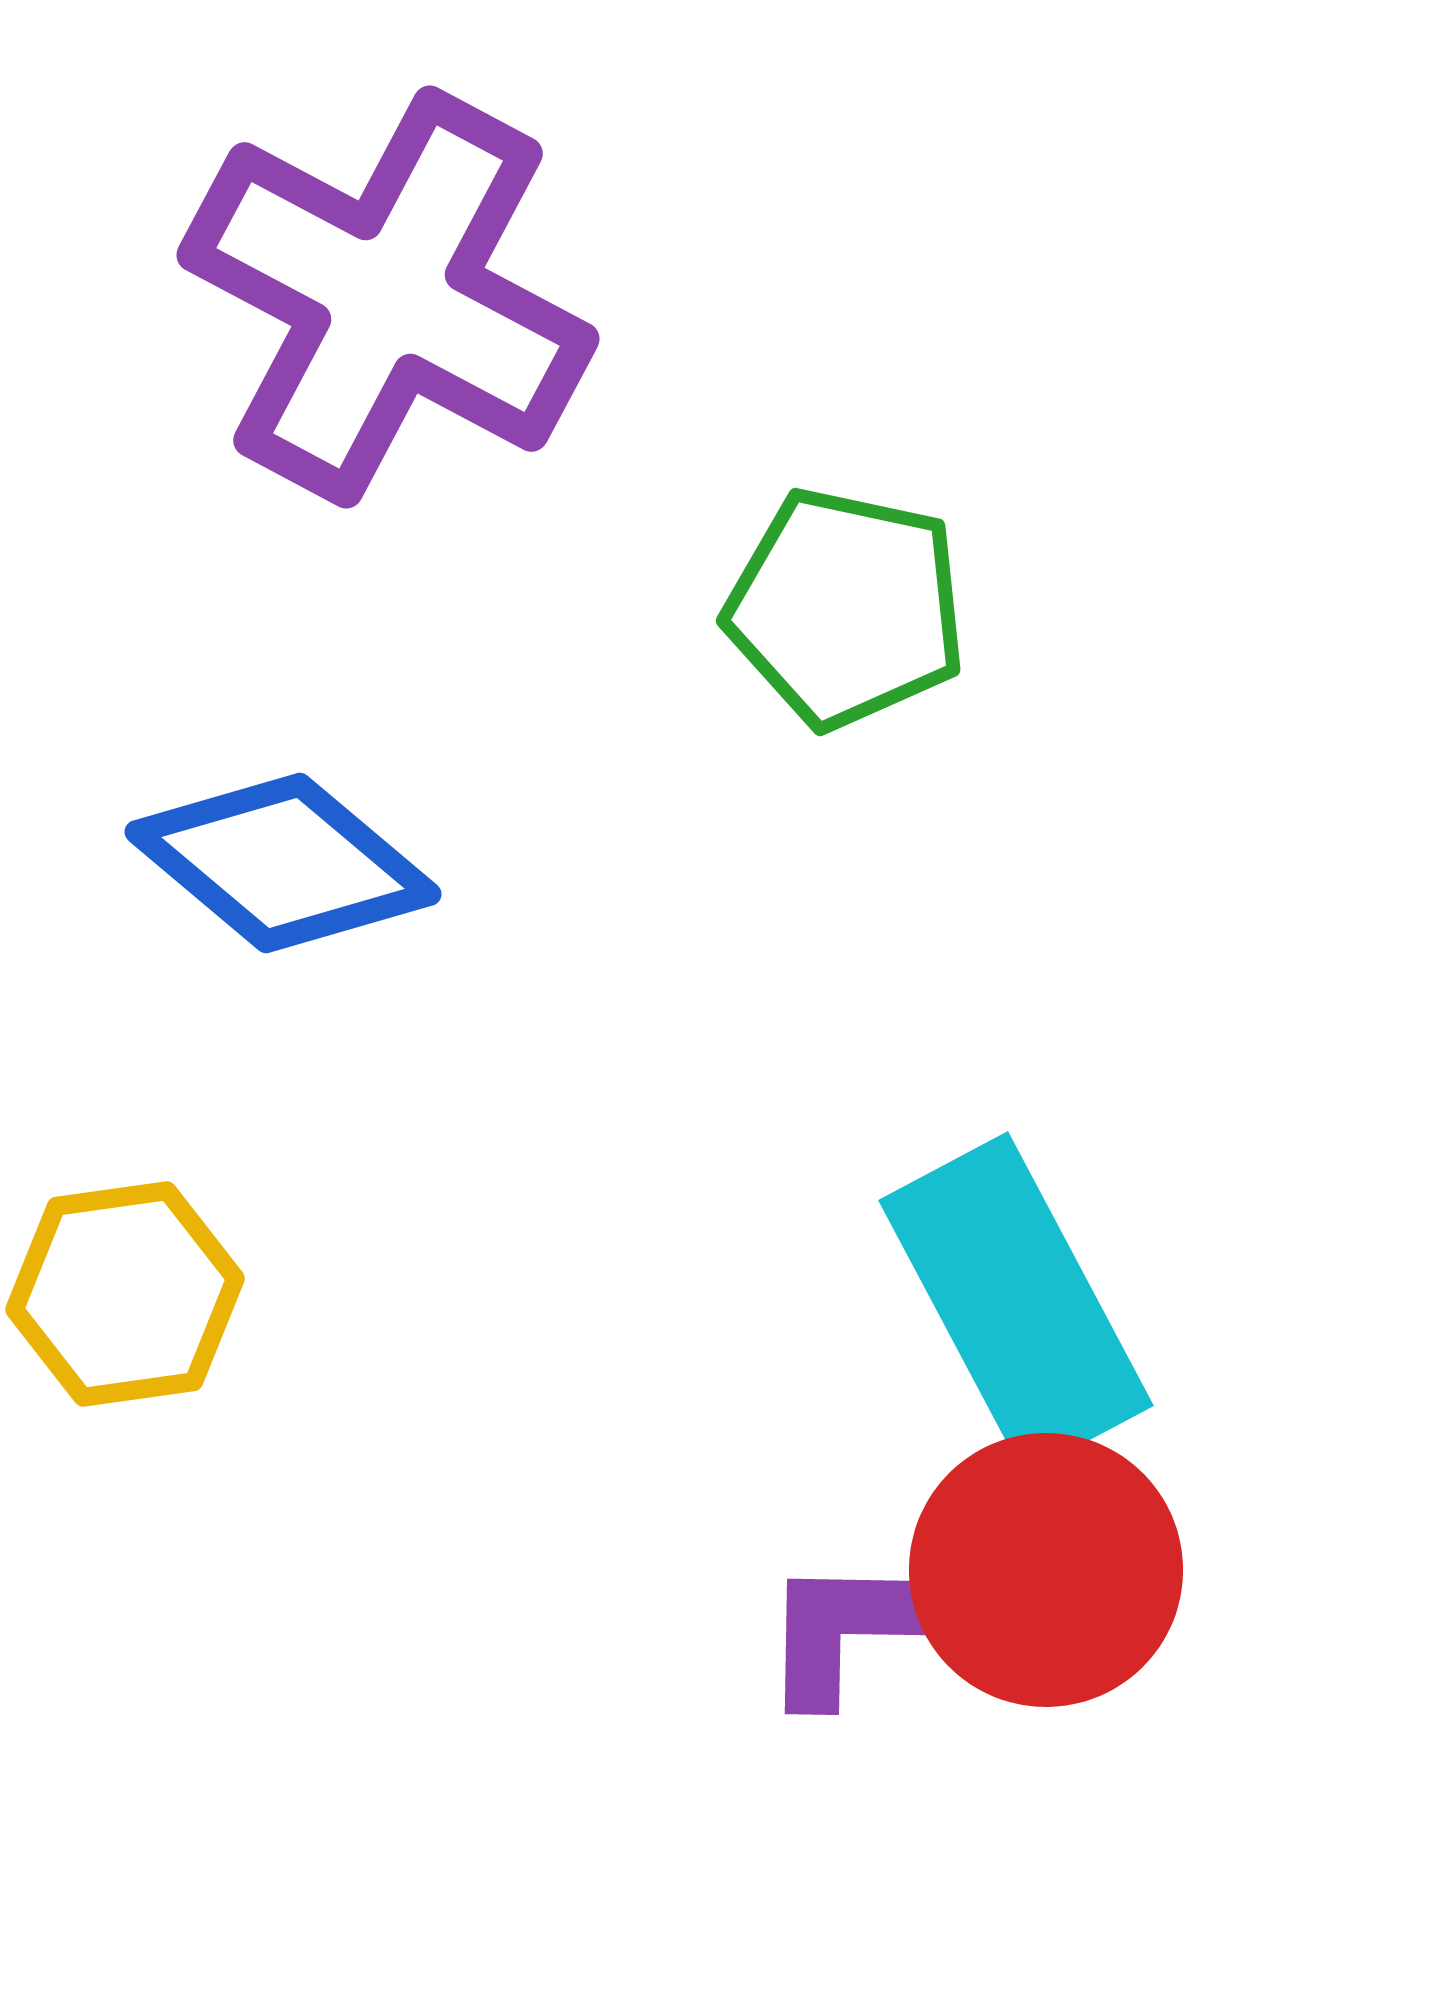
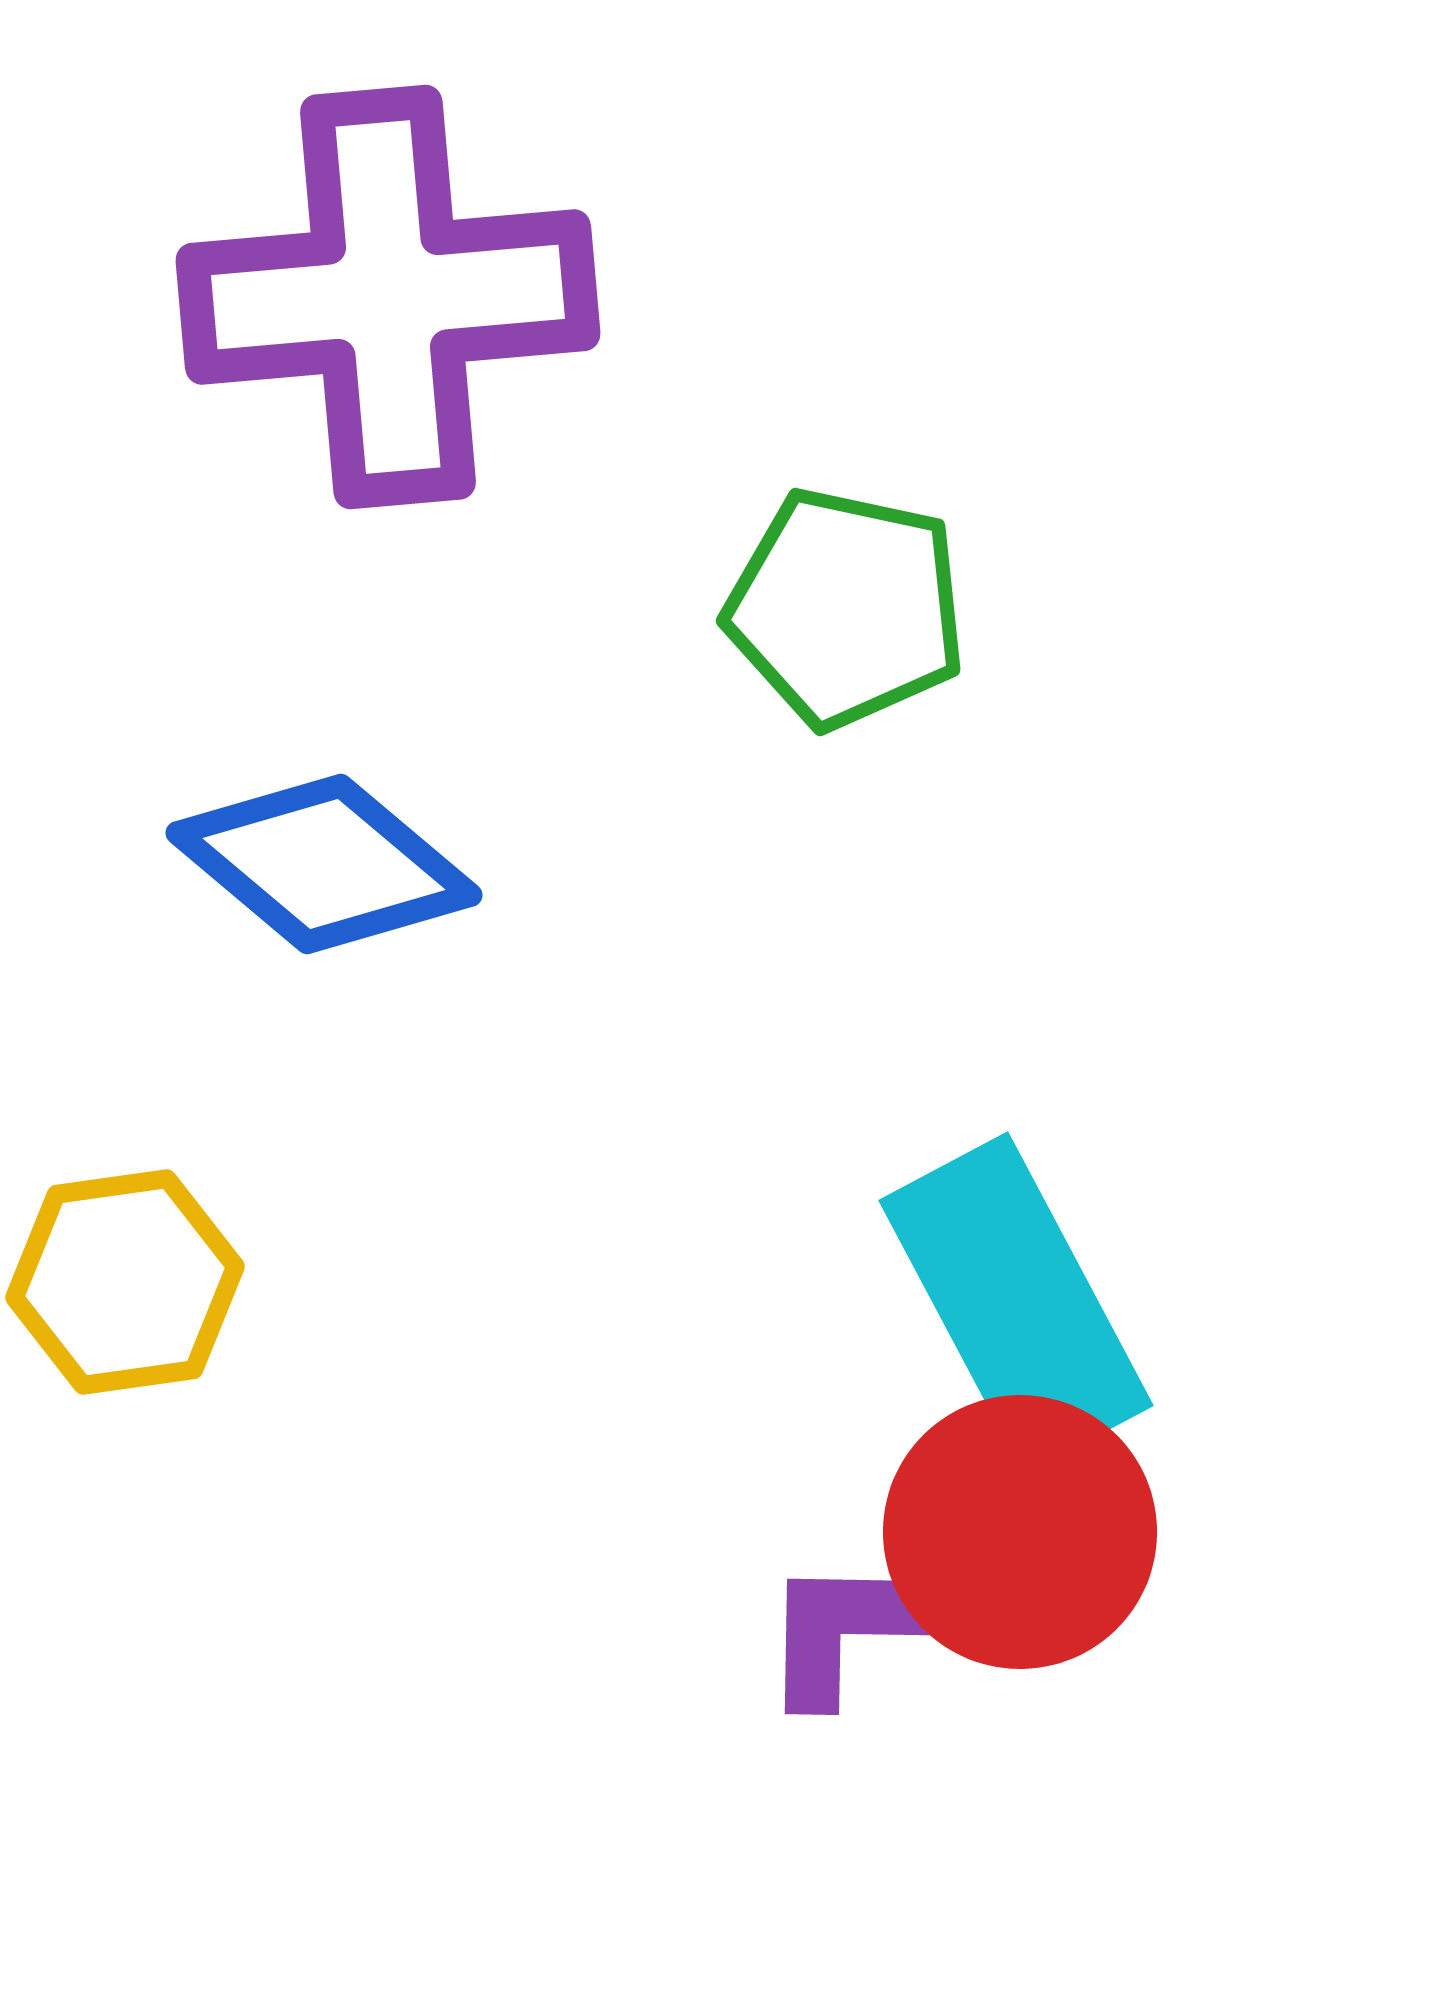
purple cross: rotated 33 degrees counterclockwise
blue diamond: moved 41 px right, 1 px down
yellow hexagon: moved 12 px up
red circle: moved 26 px left, 38 px up
